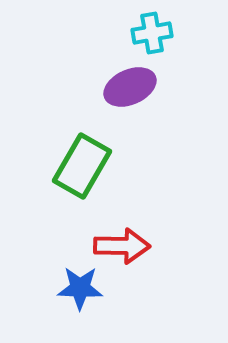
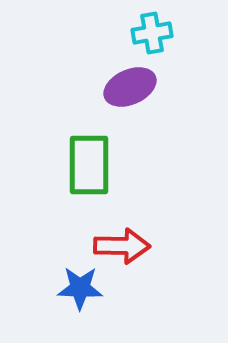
green rectangle: moved 7 px right, 1 px up; rotated 30 degrees counterclockwise
